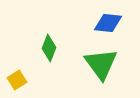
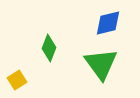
blue diamond: rotated 20 degrees counterclockwise
